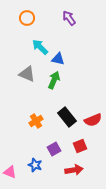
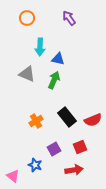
cyan arrow: rotated 132 degrees counterclockwise
red square: moved 1 px down
pink triangle: moved 3 px right, 4 px down; rotated 16 degrees clockwise
